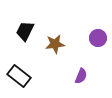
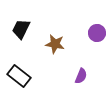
black trapezoid: moved 4 px left, 2 px up
purple circle: moved 1 px left, 5 px up
brown star: rotated 18 degrees clockwise
